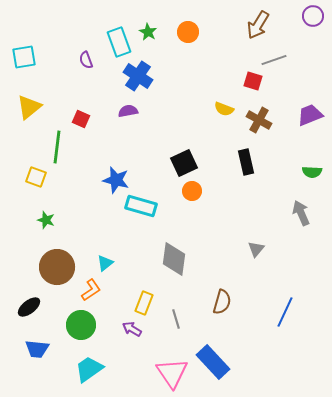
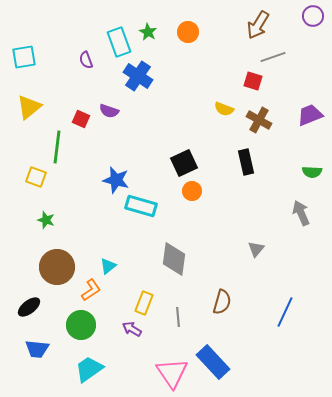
gray line at (274, 60): moved 1 px left, 3 px up
purple semicircle at (128, 111): moved 19 px left; rotated 150 degrees counterclockwise
cyan triangle at (105, 263): moved 3 px right, 3 px down
gray line at (176, 319): moved 2 px right, 2 px up; rotated 12 degrees clockwise
